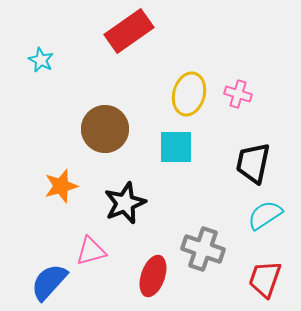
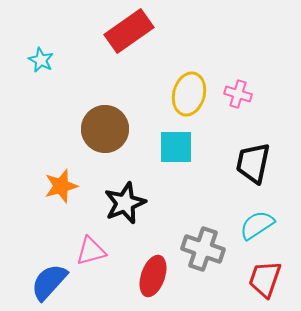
cyan semicircle: moved 8 px left, 10 px down
